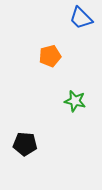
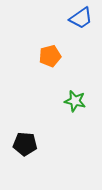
blue trapezoid: rotated 80 degrees counterclockwise
